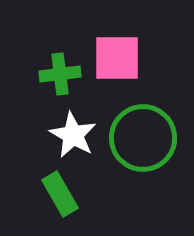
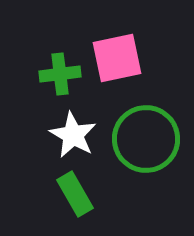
pink square: rotated 12 degrees counterclockwise
green circle: moved 3 px right, 1 px down
green rectangle: moved 15 px right
